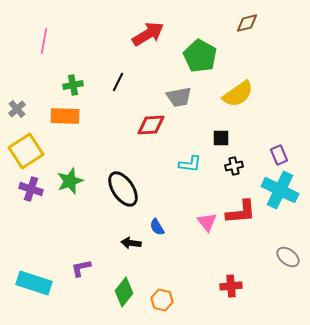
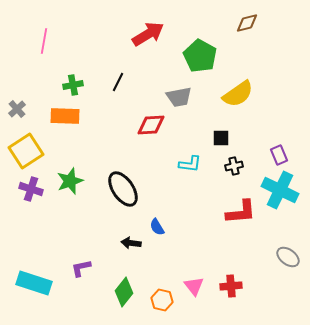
pink triangle: moved 13 px left, 64 px down
